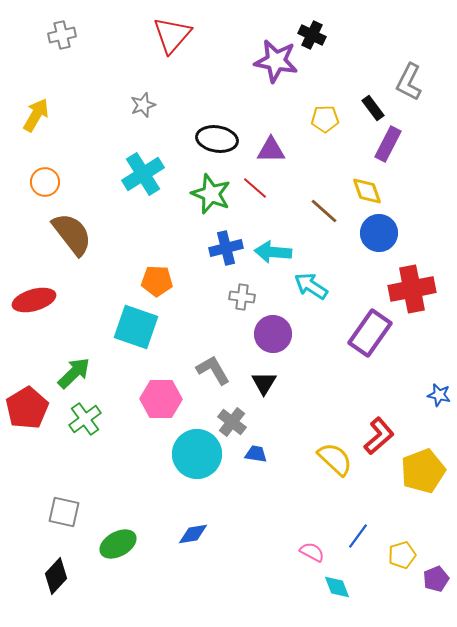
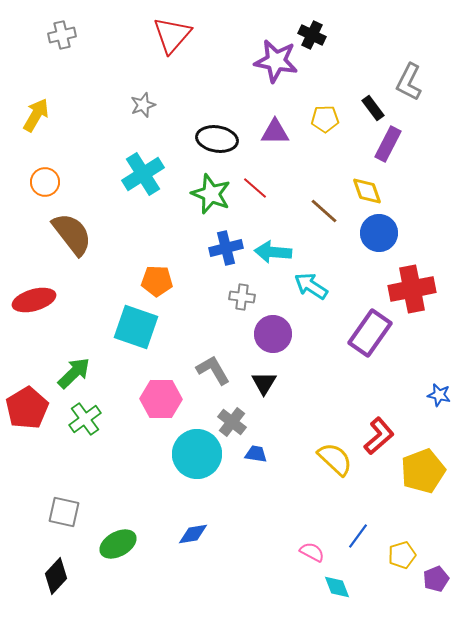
purple triangle at (271, 150): moved 4 px right, 18 px up
